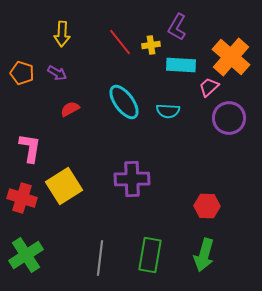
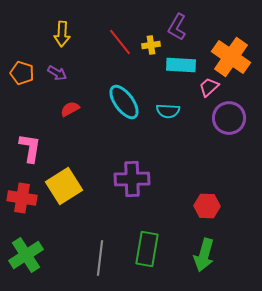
orange cross: rotated 6 degrees counterclockwise
red cross: rotated 8 degrees counterclockwise
green rectangle: moved 3 px left, 6 px up
